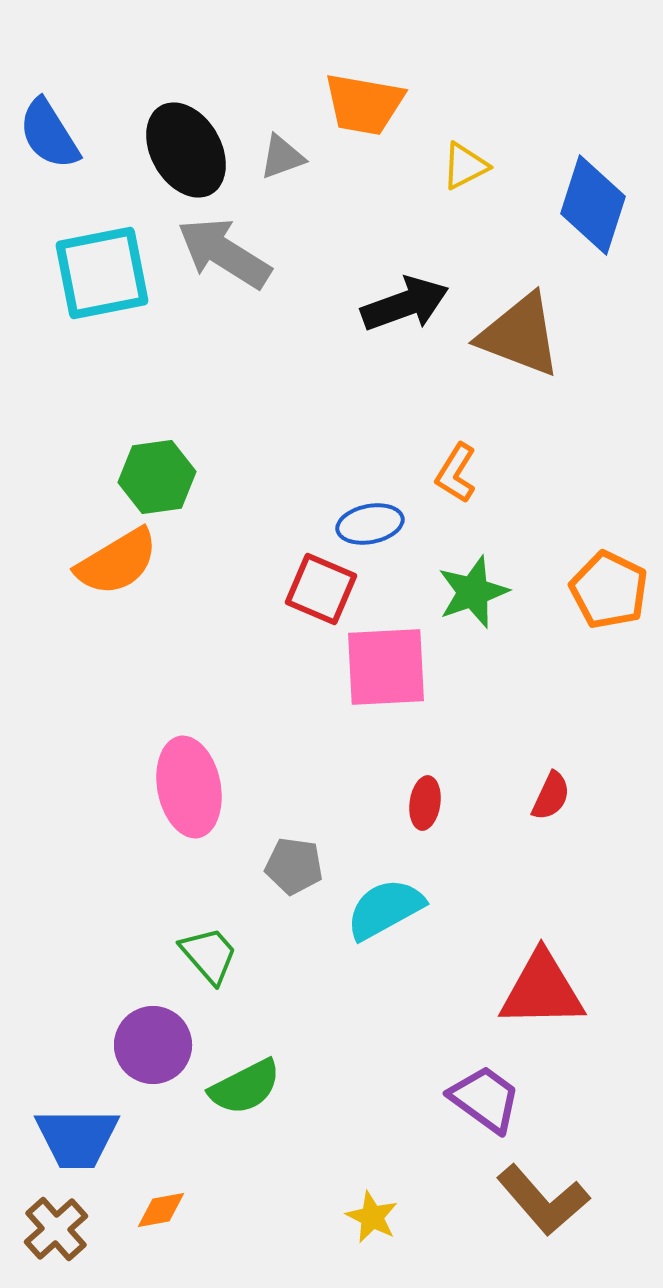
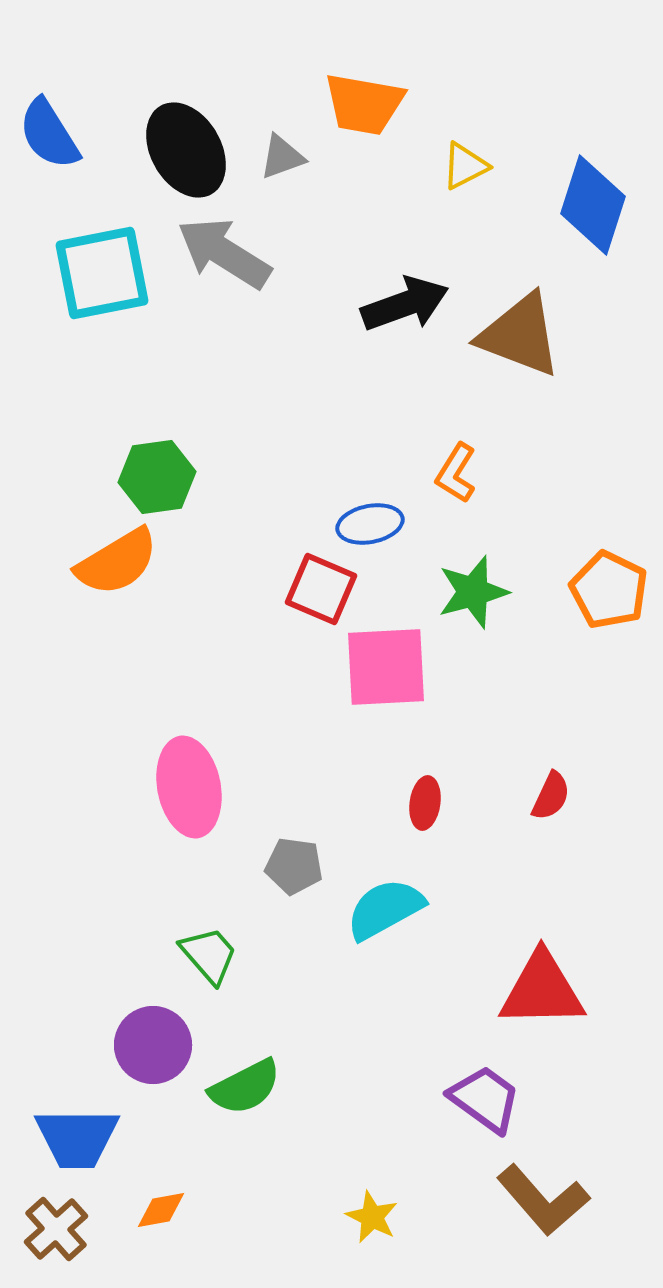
green star: rotated 4 degrees clockwise
